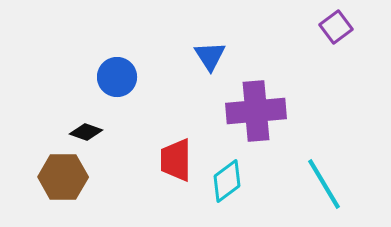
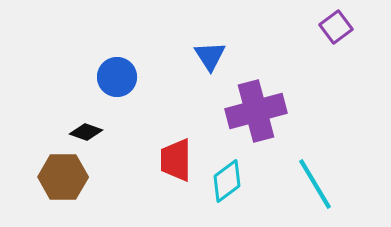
purple cross: rotated 10 degrees counterclockwise
cyan line: moved 9 px left
